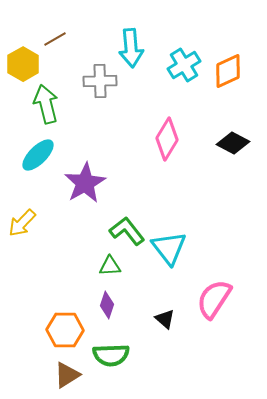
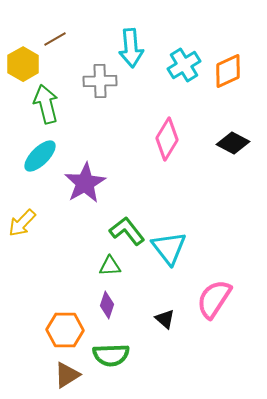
cyan ellipse: moved 2 px right, 1 px down
